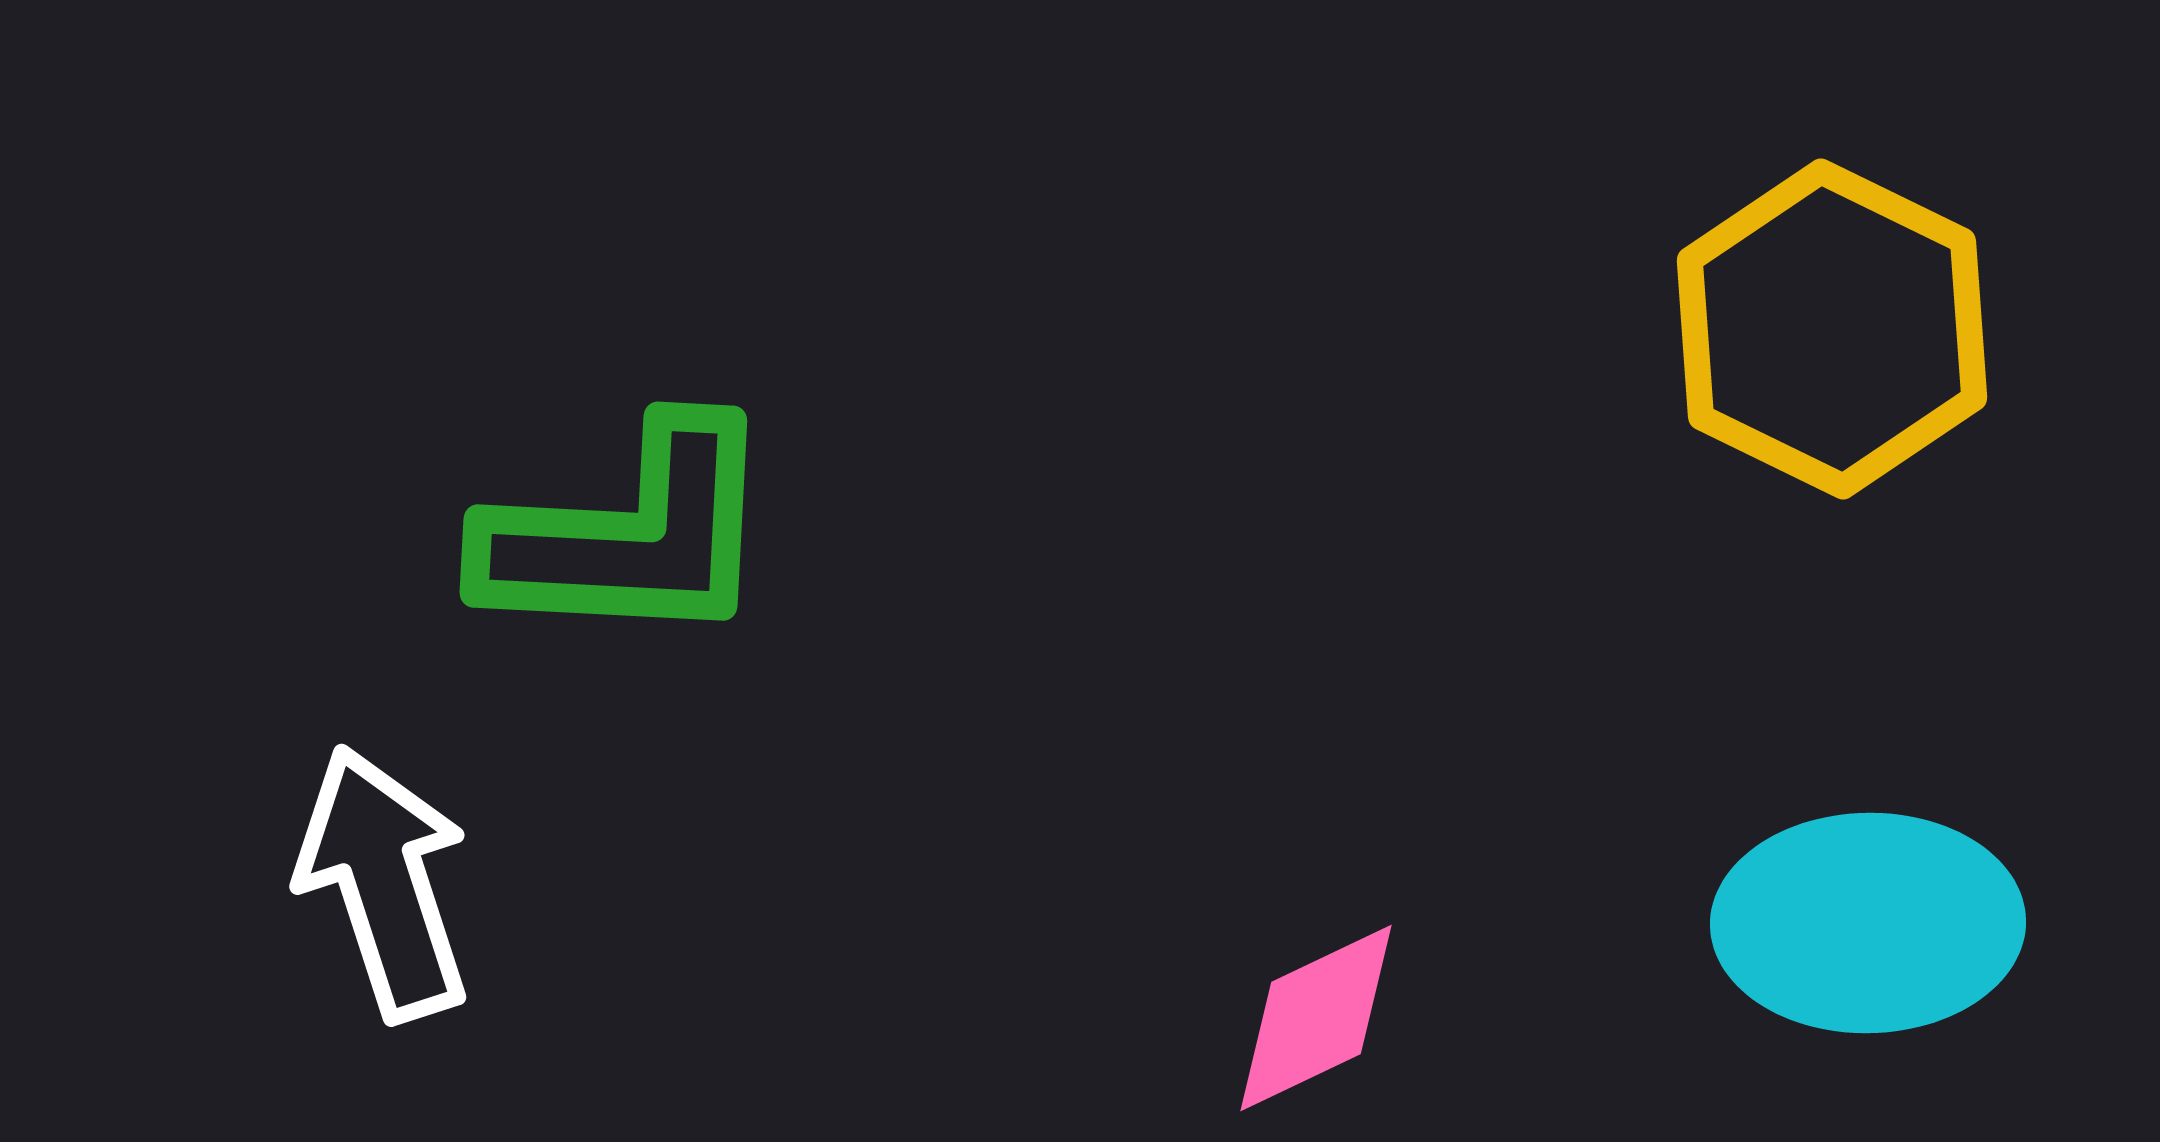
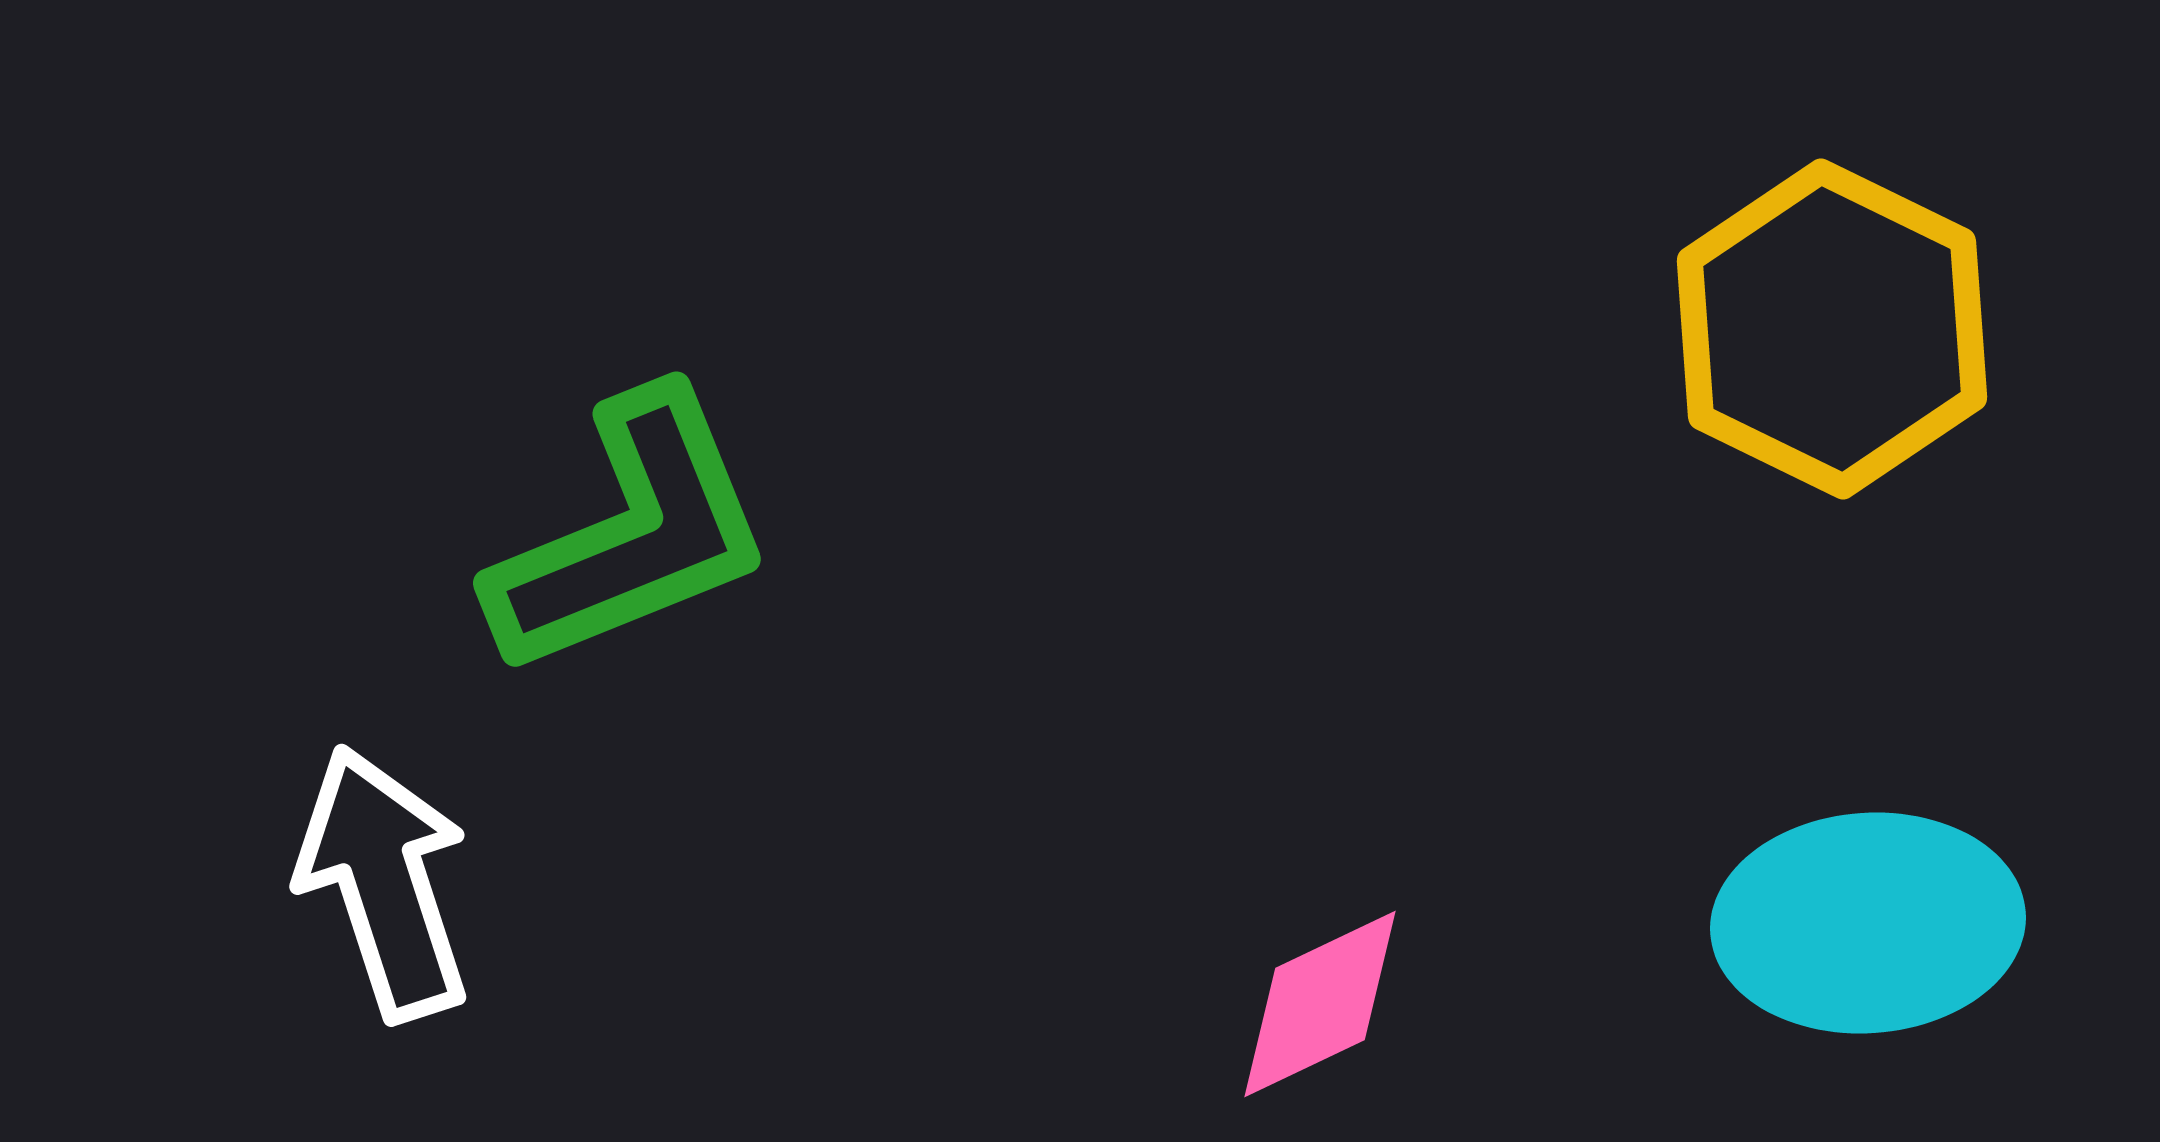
green L-shape: moved 2 px right, 1 px up; rotated 25 degrees counterclockwise
cyan ellipse: rotated 3 degrees counterclockwise
pink diamond: moved 4 px right, 14 px up
